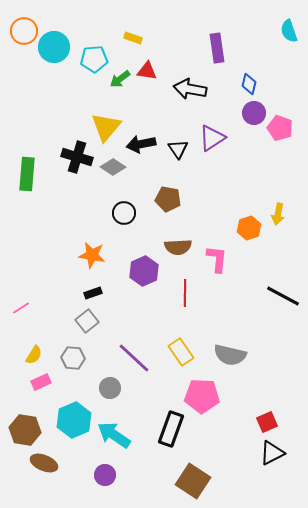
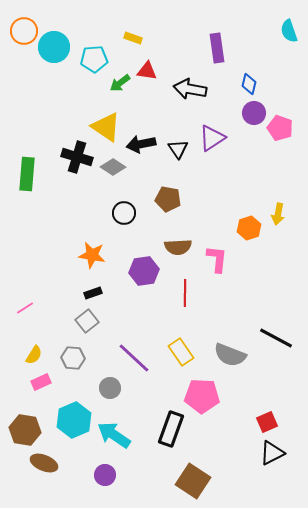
green arrow at (120, 79): moved 4 px down
yellow triangle at (106, 127): rotated 36 degrees counterclockwise
purple hexagon at (144, 271): rotated 16 degrees clockwise
black line at (283, 296): moved 7 px left, 42 px down
pink line at (21, 308): moved 4 px right
gray semicircle at (230, 355): rotated 8 degrees clockwise
